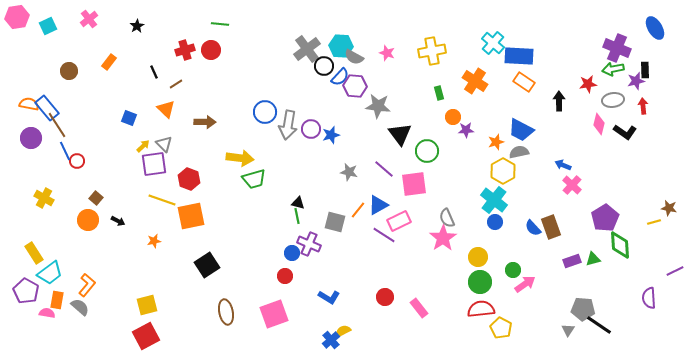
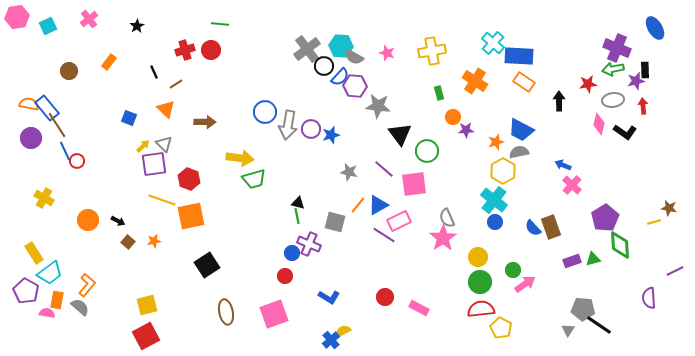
brown square at (96, 198): moved 32 px right, 44 px down
orange line at (358, 210): moved 5 px up
pink rectangle at (419, 308): rotated 24 degrees counterclockwise
